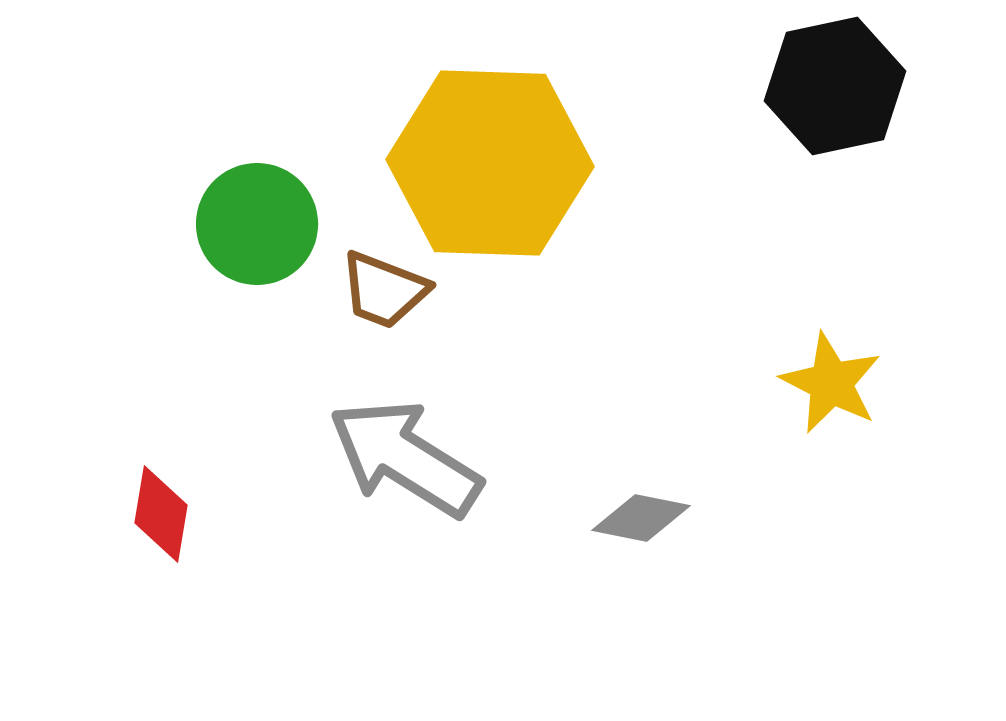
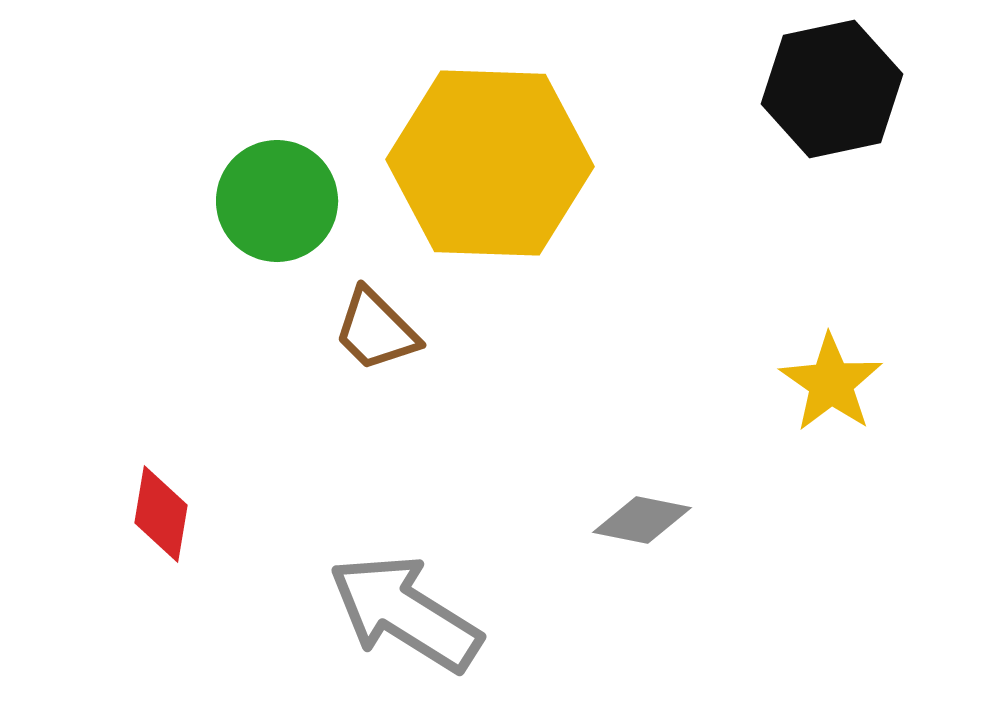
black hexagon: moved 3 px left, 3 px down
green circle: moved 20 px right, 23 px up
brown trapezoid: moved 8 px left, 40 px down; rotated 24 degrees clockwise
yellow star: rotated 8 degrees clockwise
gray arrow: moved 155 px down
gray diamond: moved 1 px right, 2 px down
